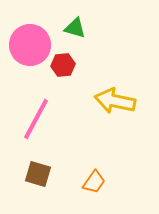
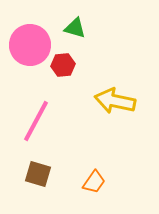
pink line: moved 2 px down
